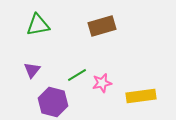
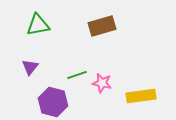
purple triangle: moved 2 px left, 3 px up
green line: rotated 12 degrees clockwise
pink star: rotated 24 degrees clockwise
